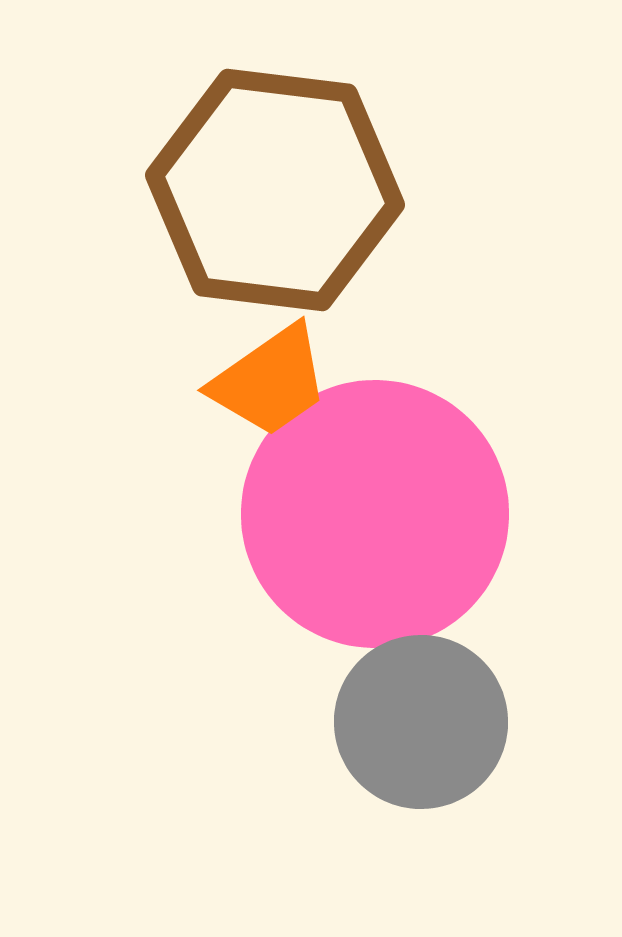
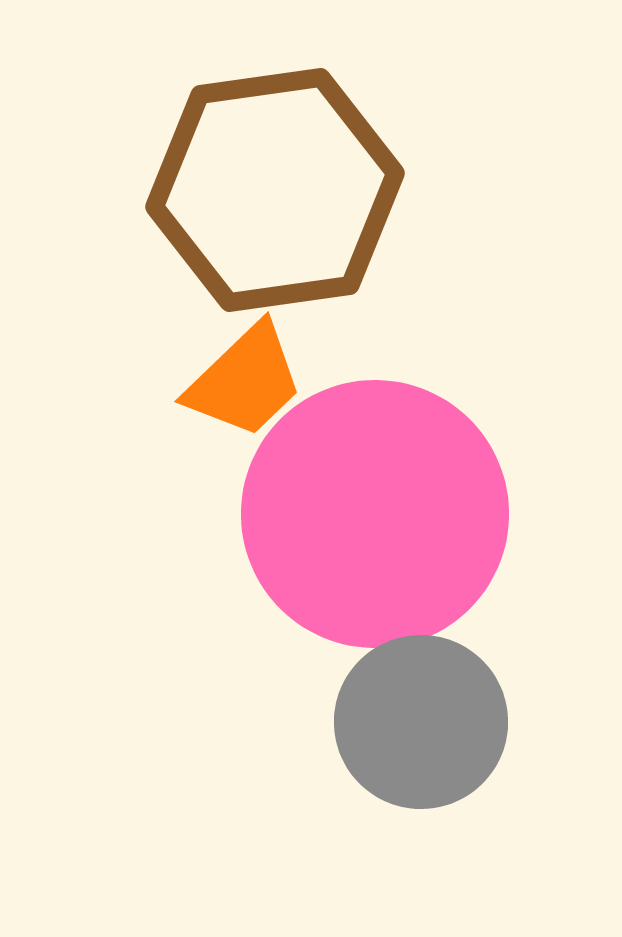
brown hexagon: rotated 15 degrees counterclockwise
orange trapezoid: moved 25 px left; rotated 9 degrees counterclockwise
